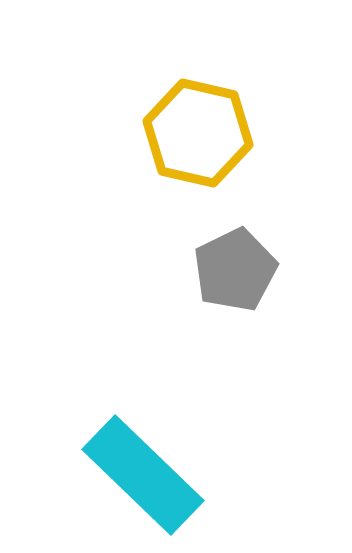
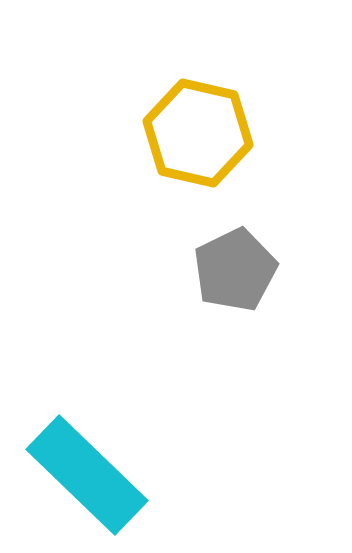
cyan rectangle: moved 56 px left
